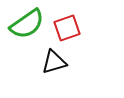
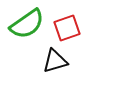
black triangle: moved 1 px right, 1 px up
